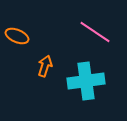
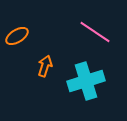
orange ellipse: rotated 55 degrees counterclockwise
cyan cross: rotated 9 degrees counterclockwise
